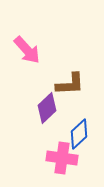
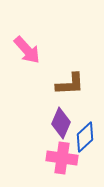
purple diamond: moved 14 px right, 15 px down; rotated 24 degrees counterclockwise
blue diamond: moved 6 px right, 3 px down
